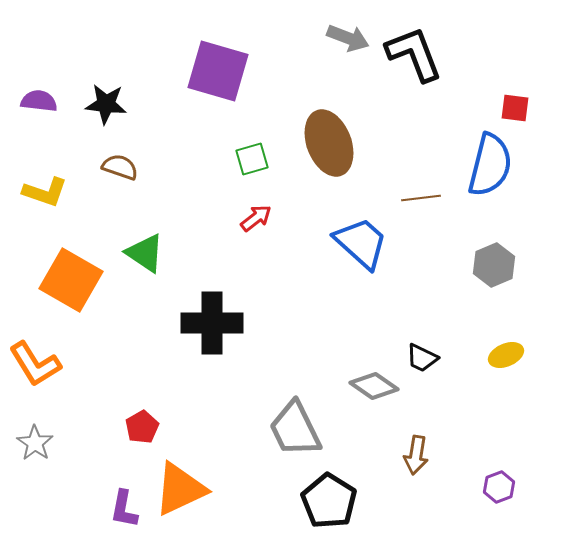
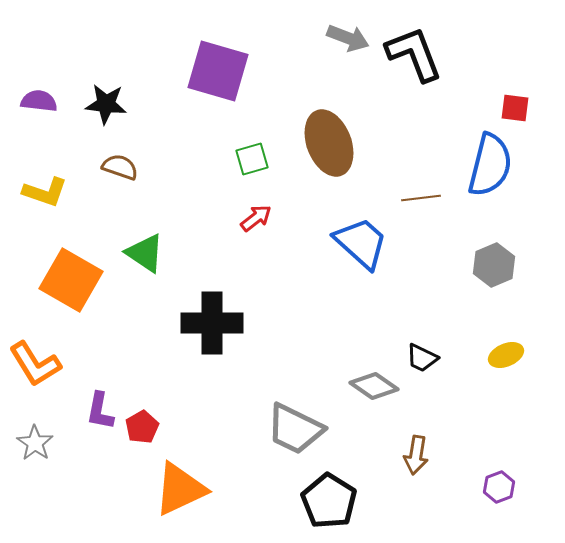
gray trapezoid: rotated 38 degrees counterclockwise
purple L-shape: moved 24 px left, 98 px up
